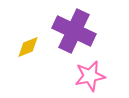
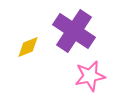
purple cross: rotated 9 degrees clockwise
